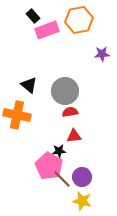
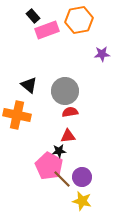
red triangle: moved 6 px left
